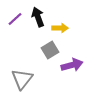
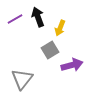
purple line: rotated 14 degrees clockwise
yellow arrow: rotated 112 degrees clockwise
